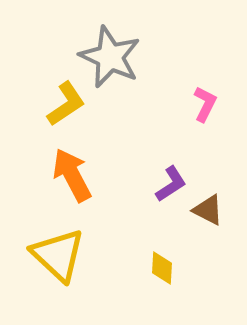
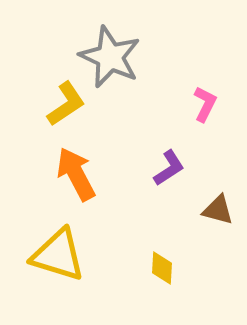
orange arrow: moved 4 px right, 1 px up
purple L-shape: moved 2 px left, 16 px up
brown triangle: moved 10 px right; rotated 12 degrees counterclockwise
yellow triangle: rotated 26 degrees counterclockwise
